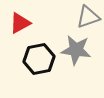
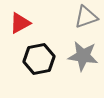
gray triangle: moved 2 px left
gray star: moved 7 px right, 6 px down
